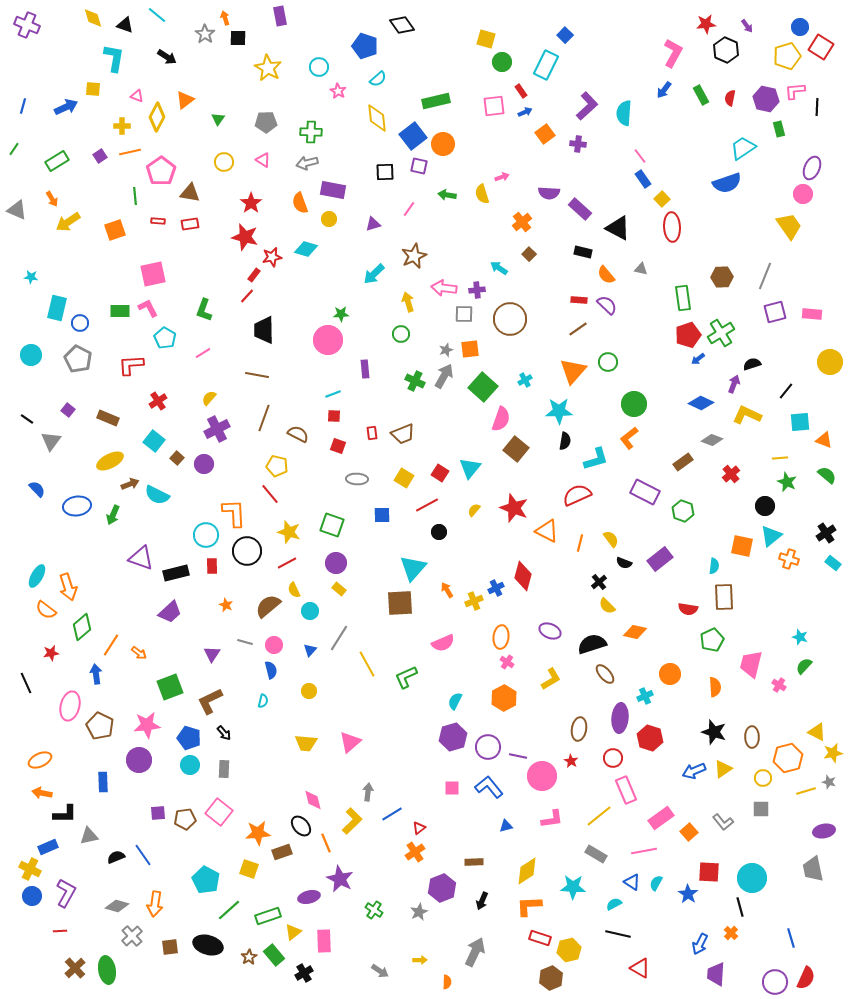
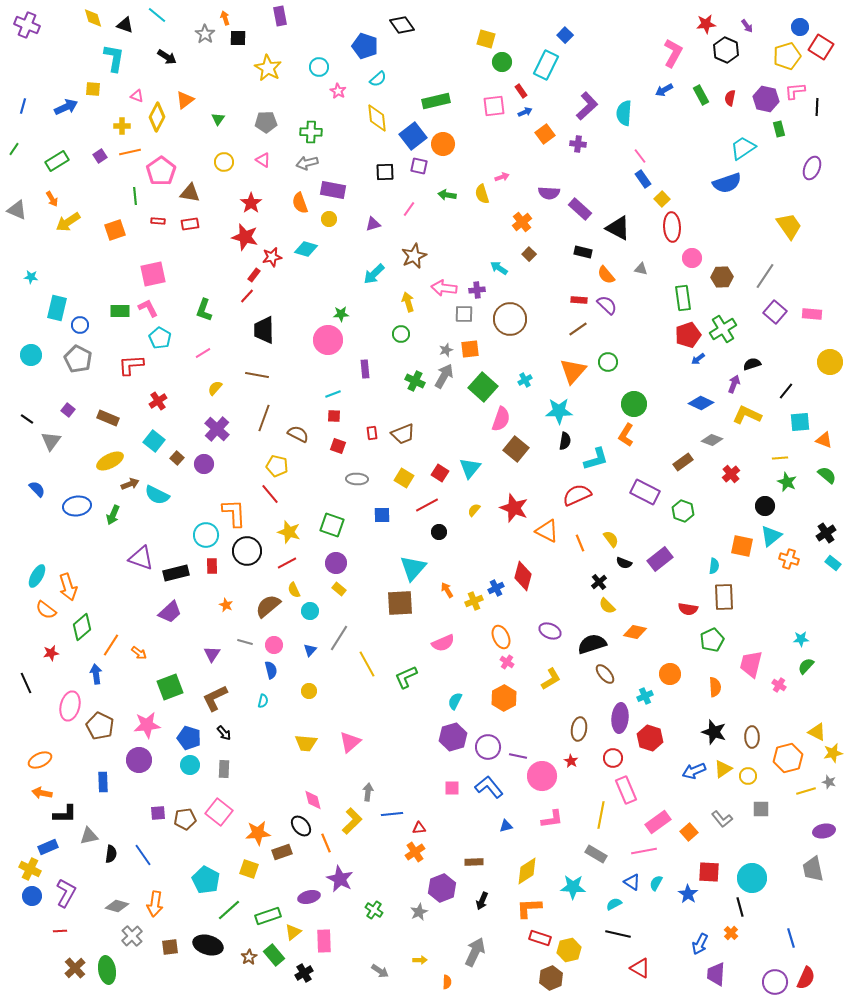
blue arrow at (664, 90): rotated 24 degrees clockwise
pink circle at (803, 194): moved 111 px left, 64 px down
gray line at (765, 276): rotated 12 degrees clockwise
purple square at (775, 312): rotated 35 degrees counterclockwise
blue circle at (80, 323): moved 2 px down
green cross at (721, 333): moved 2 px right, 4 px up
cyan pentagon at (165, 338): moved 5 px left
yellow semicircle at (209, 398): moved 6 px right, 10 px up
purple cross at (217, 429): rotated 20 degrees counterclockwise
orange L-shape at (629, 438): moved 3 px left, 3 px up; rotated 20 degrees counterclockwise
orange line at (580, 543): rotated 36 degrees counterclockwise
orange ellipse at (501, 637): rotated 30 degrees counterclockwise
cyan star at (800, 637): moved 1 px right, 2 px down; rotated 21 degrees counterclockwise
green semicircle at (804, 666): moved 2 px right
brown L-shape at (210, 701): moved 5 px right, 3 px up
yellow circle at (763, 778): moved 15 px left, 2 px up
blue line at (392, 814): rotated 25 degrees clockwise
yellow line at (599, 816): moved 2 px right, 1 px up; rotated 40 degrees counterclockwise
pink rectangle at (661, 818): moved 3 px left, 4 px down
gray L-shape at (723, 822): moved 1 px left, 3 px up
red triangle at (419, 828): rotated 32 degrees clockwise
black semicircle at (116, 857): moved 5 px left, 3 px up; rotated 120 degrees clockwise
orange L-shape at (529, 906): moved 2 px down
